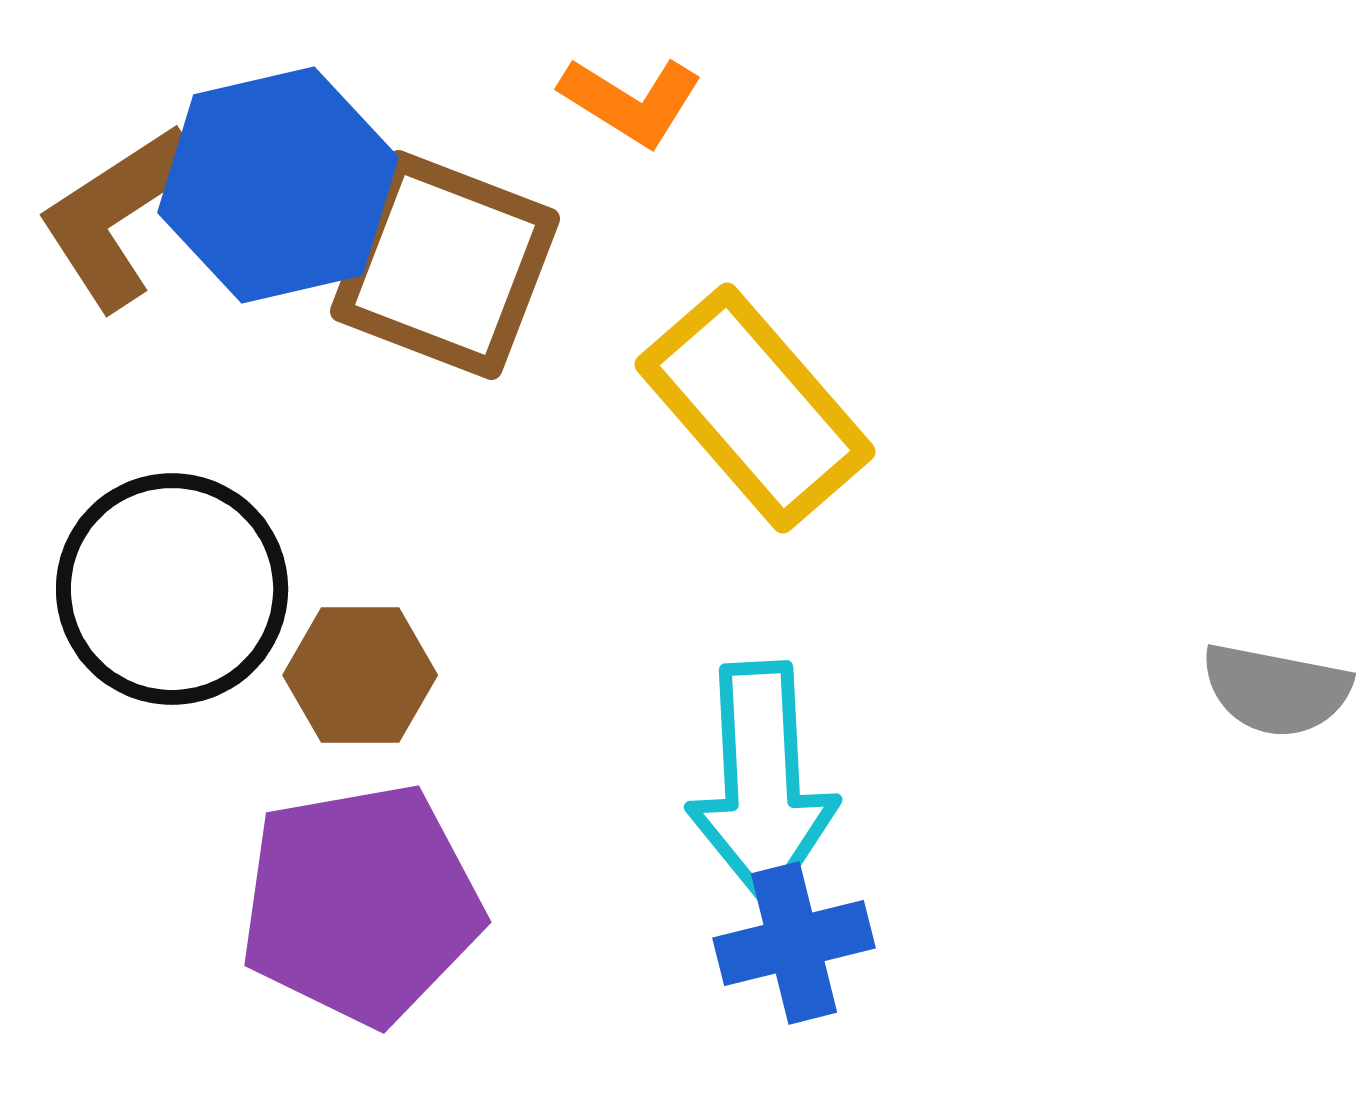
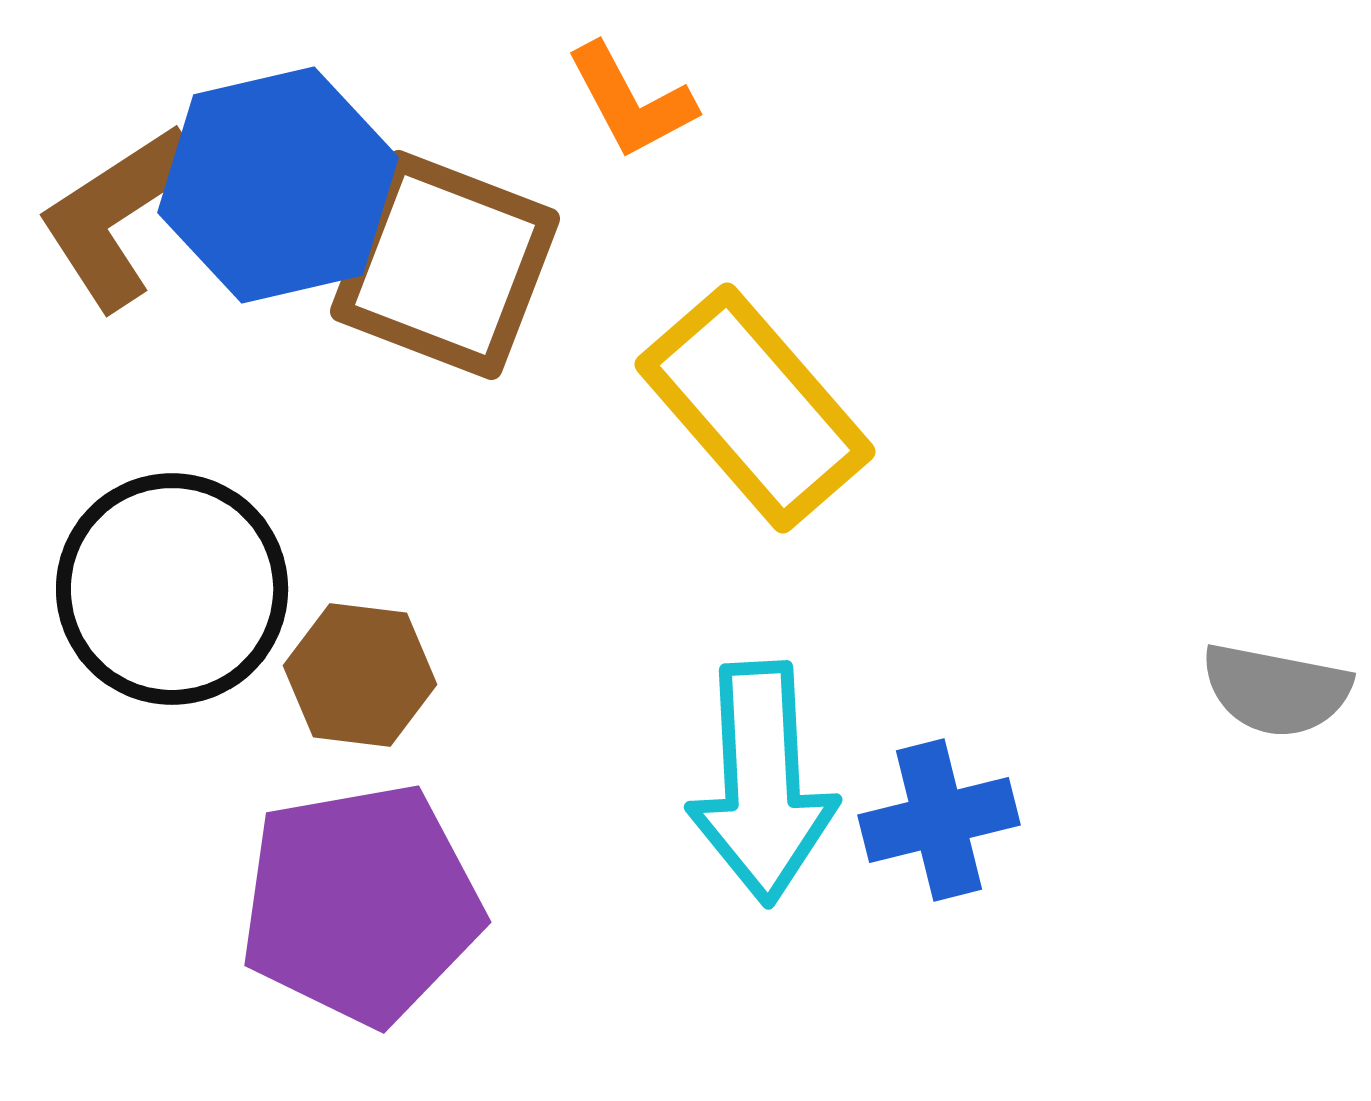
orange L-shape: rotated 30 degrees clockwise
brown hexagon: rotated 7 degrees clockwise
blue cross: moved 145 px right, 123 px up
